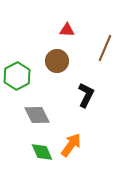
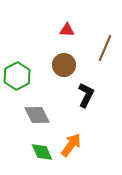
brown circle: moved 7 px right, 4 px down
